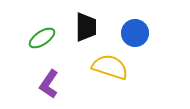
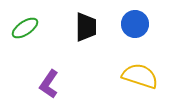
blue circle: moved 9 px up
green ellipse: moved 17 px left, 10 px up
yellow semicircle: moved 30 px right, 9 px down
